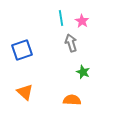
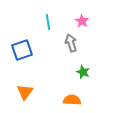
cyan line: moved 13 px left, 4 px down
orange triangle: rotated 24 degrees clockwise
